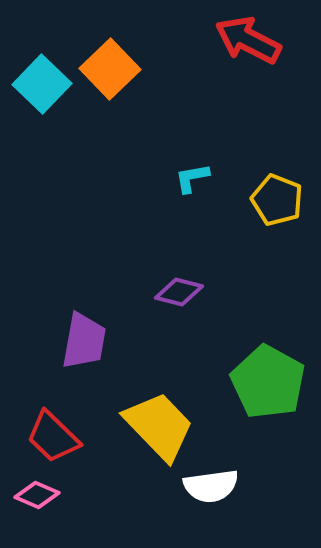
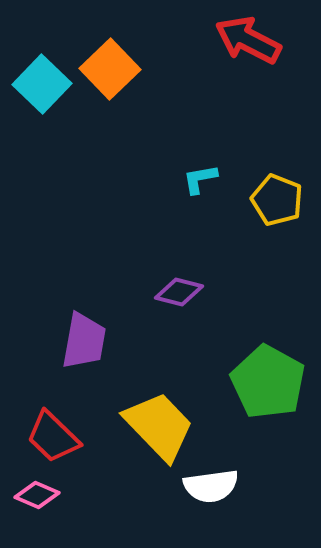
cyan L-shape: moved 8 px right, 1 px down
